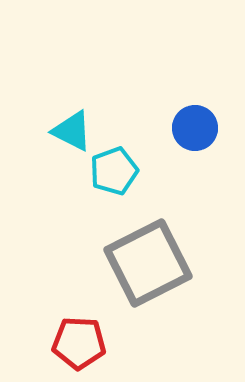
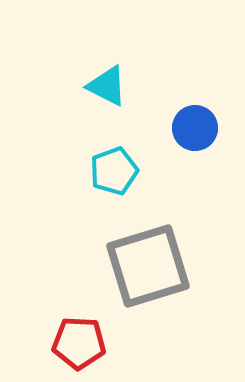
cyan triangle: moved 35 px right, 45 px up
gray square: moved 3 px down; rotated 10 degrees clockwise
